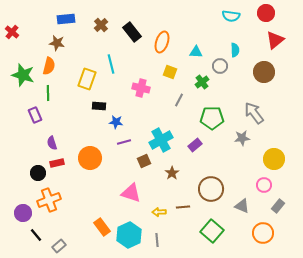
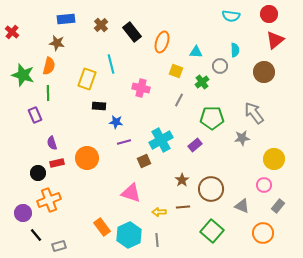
red circle at (266, 13): moved 3 px right, 1 px down
yellow square at (170, 72): moved 6 px right, 1 px up
orange circle at (90, 158): moved 3 px left
brown star at (172, 173): moved 10 px right, 7 px down
gray rectangle at (59, 246): rotated 24 degrees clockwise
